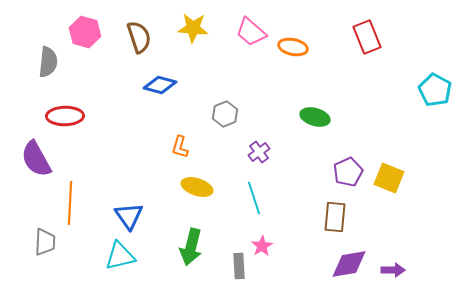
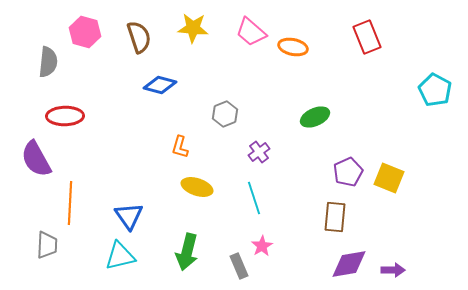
green ellipse: rotated 40 degrees counterclockwise
gray trapezoid: moved 2 px right, 3 px down
green arrow: moved 4 px left, 5 px down
gray rectangle: rotated 20 degrees counterclockwise
